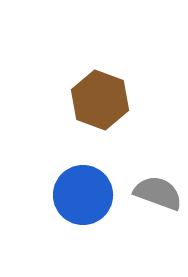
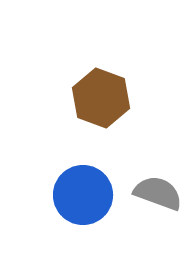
brown hexagon: moved 1 px right, 2 px up
